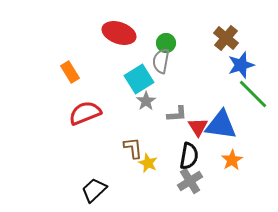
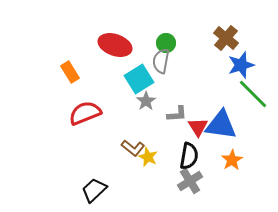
red ellipse: moved 4 px left, 12 px down
brown L-shape: rotated 135 degrees clockwise
yellow star: moved 6 px up
